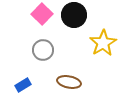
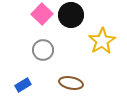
black circle: moved 3 px left
yellow star: moved 1 px left, 2 px up
brown ellipse: moved 2 px right, 1 px down
